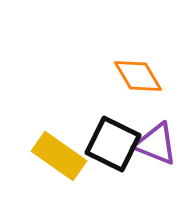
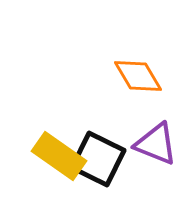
black square: moved 15 px left, 15 px down
